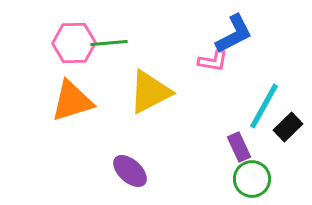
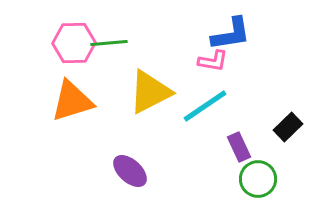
blue L-shape: moved 3 px left; rotated 18 degrees clockwise
cyan line: moved 59 px left; rotated 27 degrees clockwise
green circle: moved 6 px right
